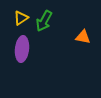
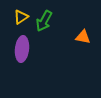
yellow triangle: moved 1 px up
